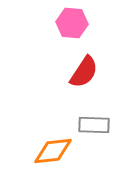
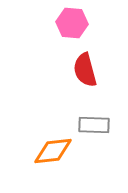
red semicircle: moved 1 px right, 2 px up; rotated 132 degrees clockwise
